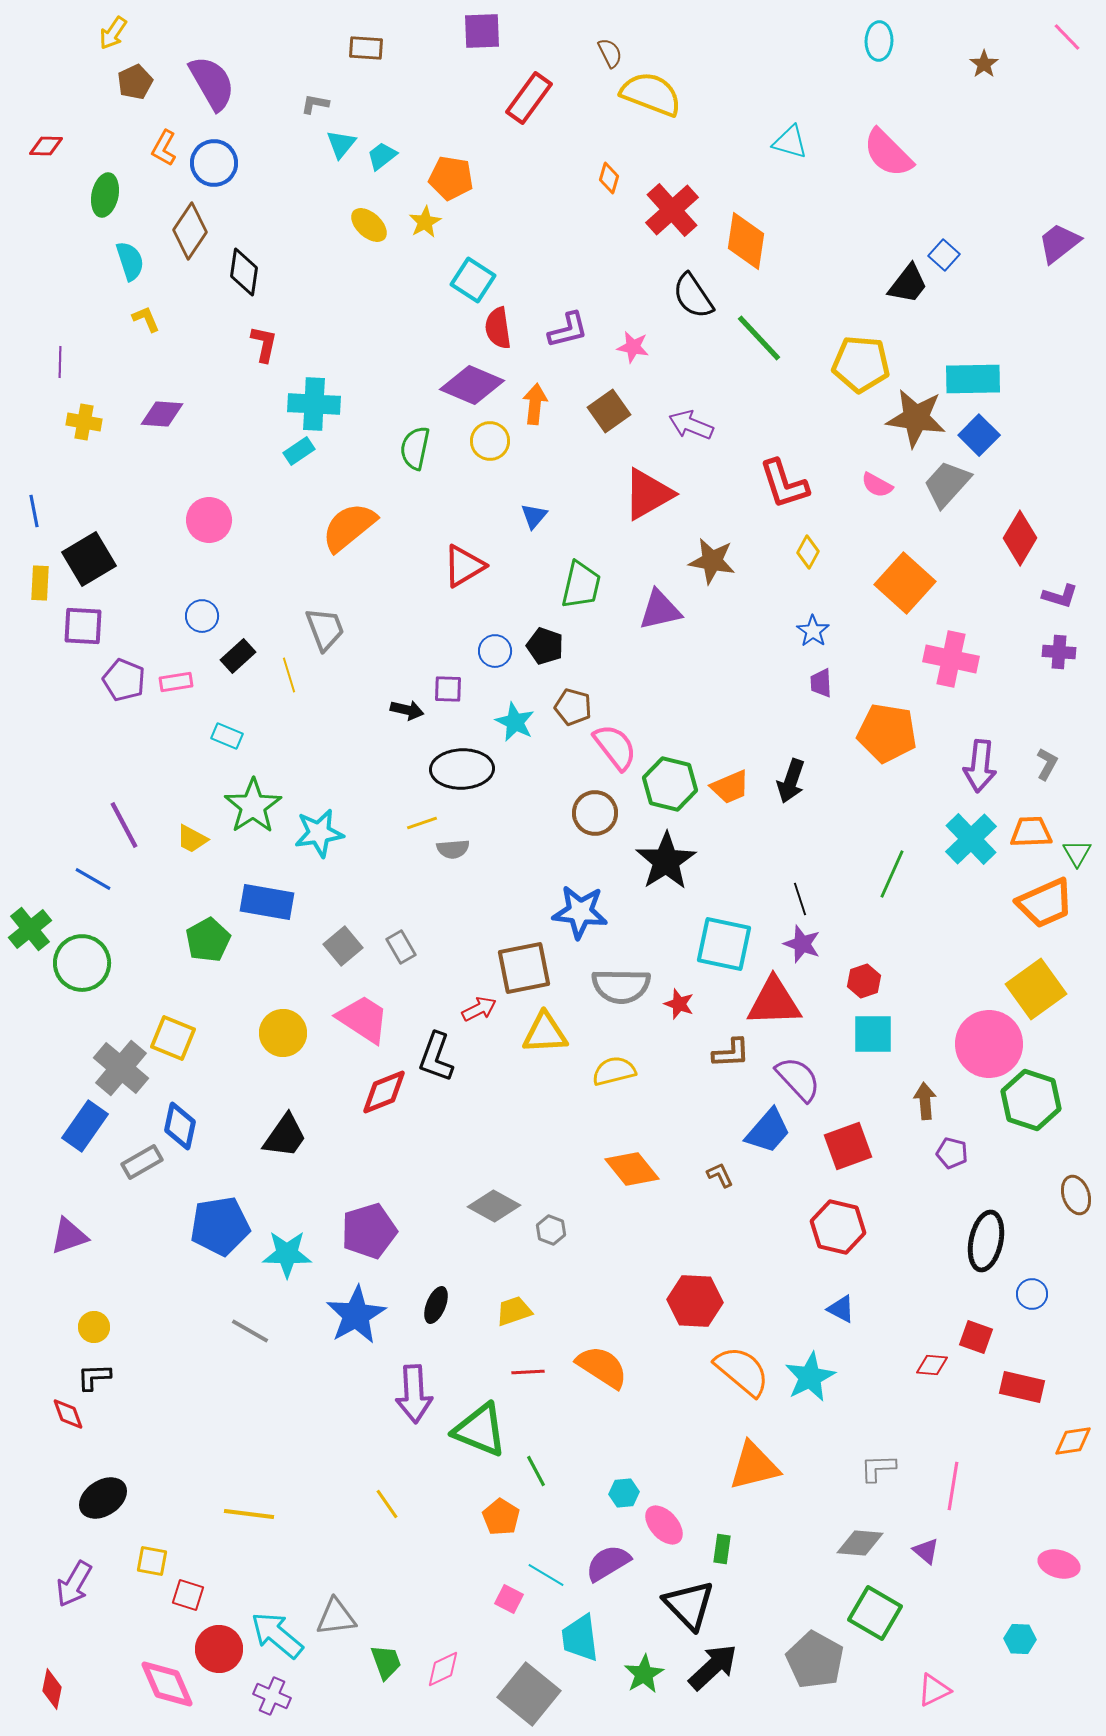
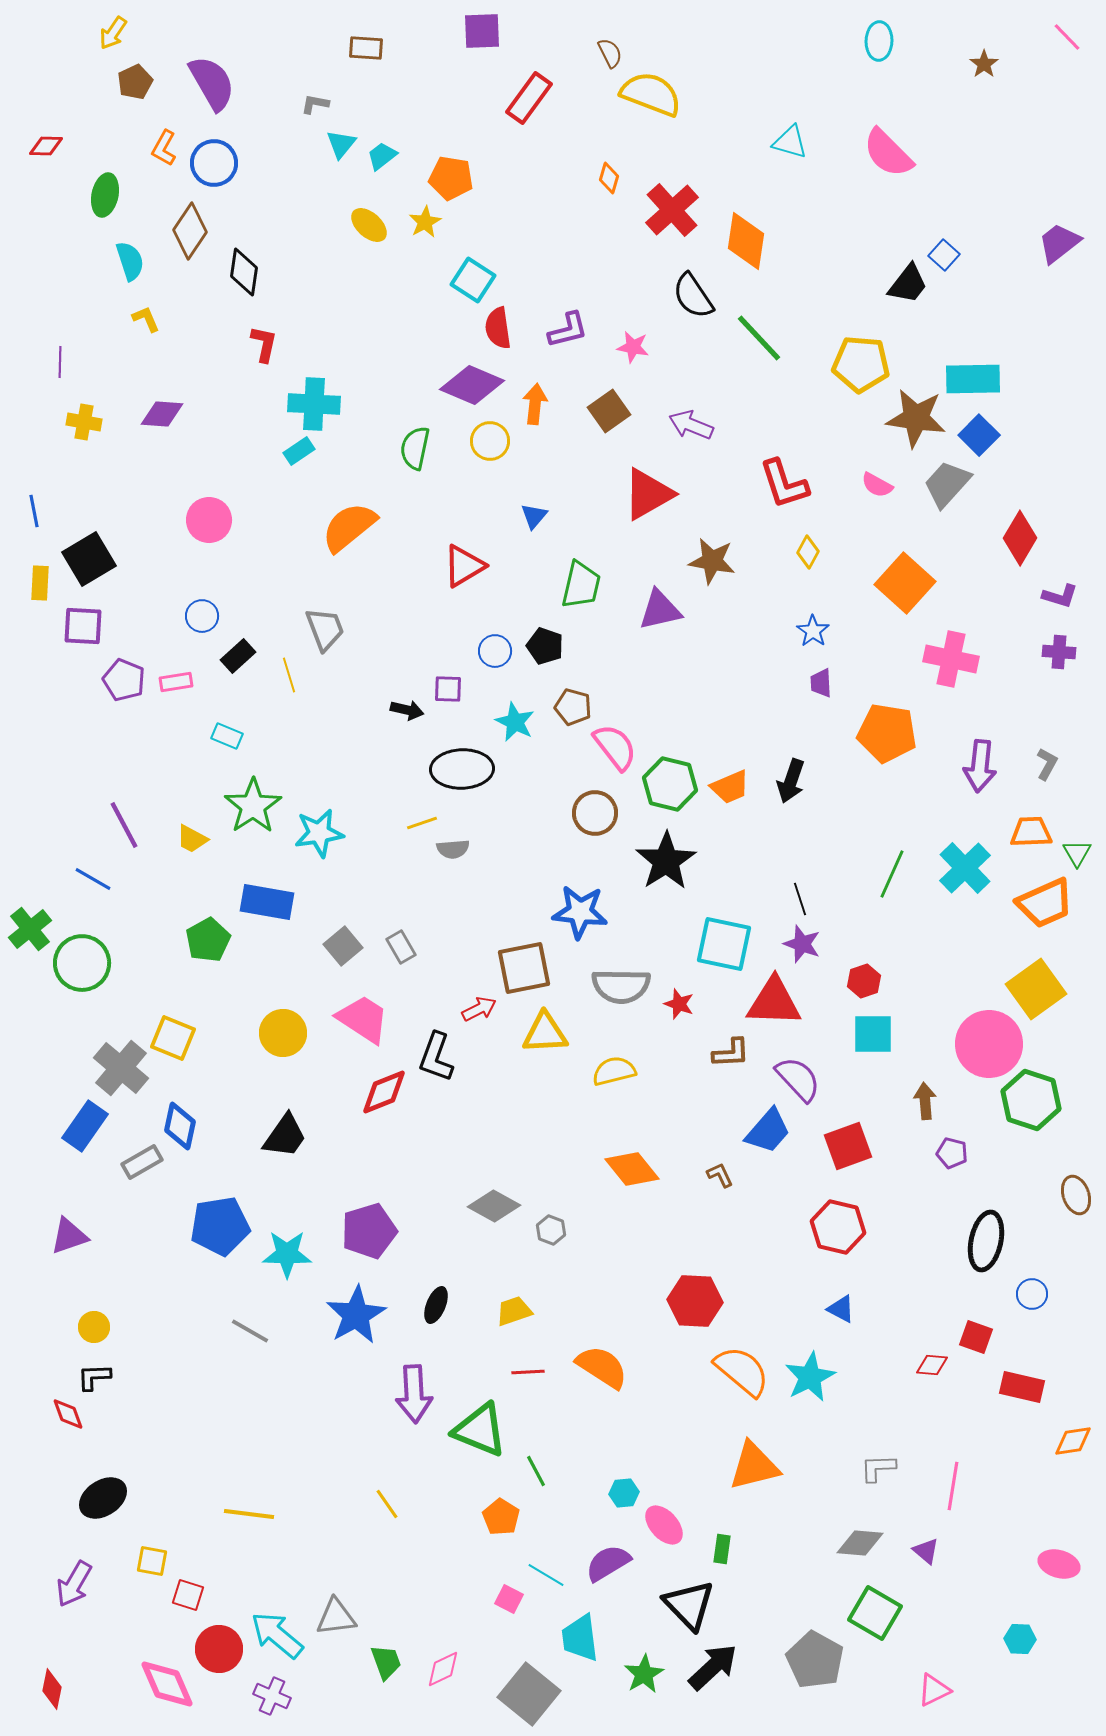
cyan cross at (971, 839): moved 6 px left, 29 px down
red triangle at (774, 1002): rotated 4 degrees clockwise
